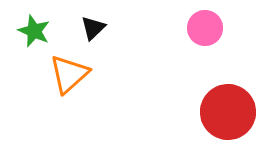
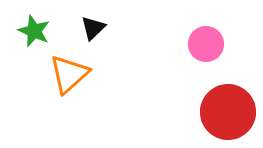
pink circle: moved 1 px right, 16 px down
